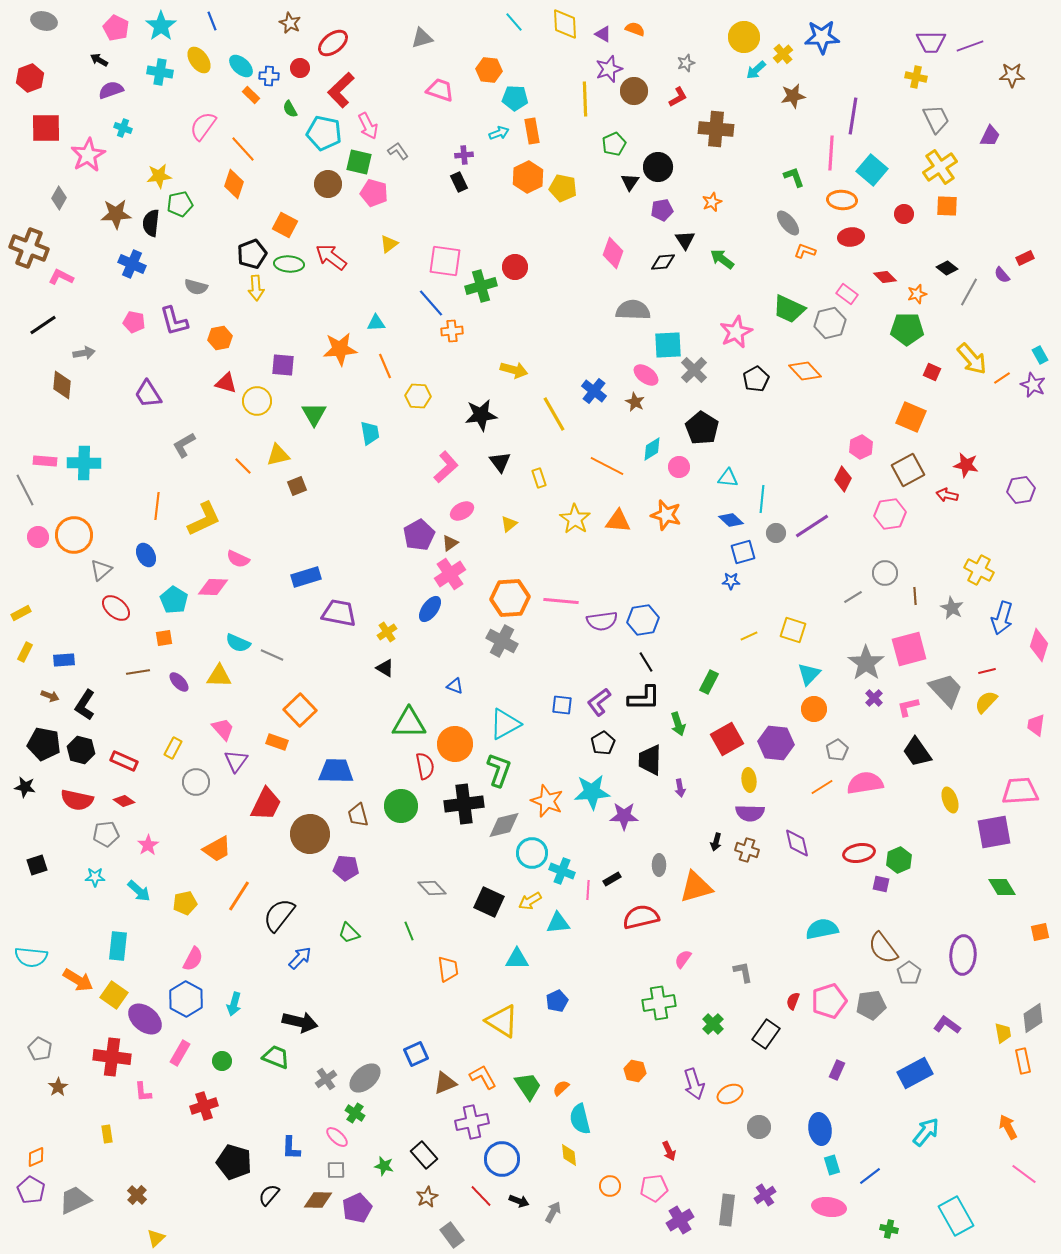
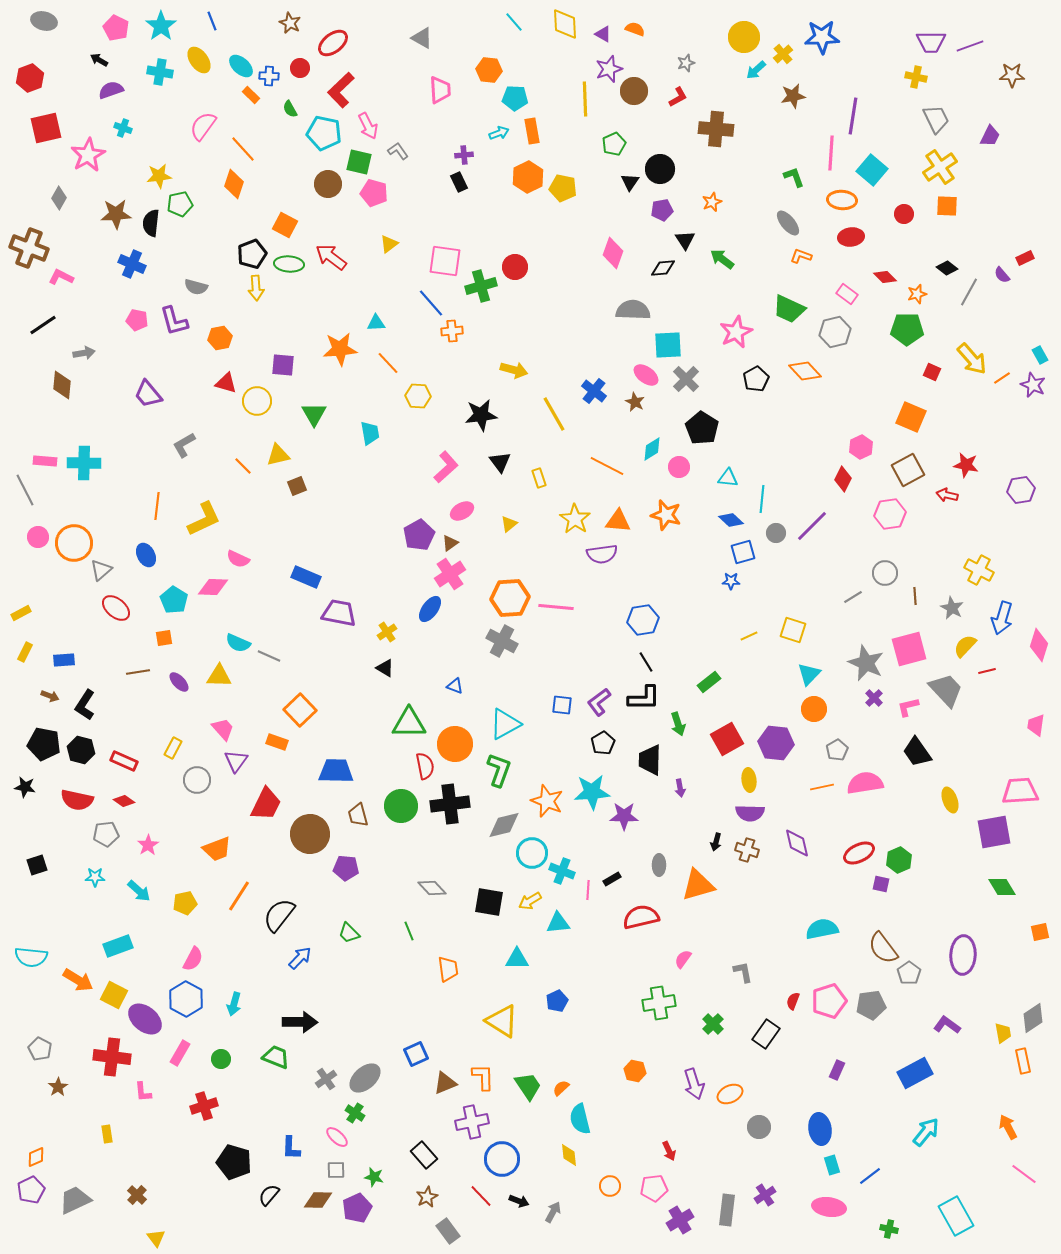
gray triangle at (422, 38): rotated 45 degrees clockwise
pink trapezoid at (440, 90): rotated 68 degrees clockwise
red square at (46, 128): rotated 12 degrees counterclockwise
black circle at (658, 167): moved 2 px right, 2 px down
orange L-shape at (805, 251): moved 4 px left, 5 px down
black diamond at (663, 262): moved 6 px down
pink pentagon at (134, 322): moved 3 px right, 2 px up
gray hexagon at (830, 323): moved 5 px right, 9 px down
orange line at (385, 366): moved 3 px right, 3 px up; rotated 20 degrees counterclockwise
gray cross at (694, 370): moved 8 px left, 9 px down
purple trapezoid at (148, 394): rotated 8 degrees counterclockwise
purple line at (812, 526): rotated 12 degrees counterclockwise
orange circle at (74, 535): moved 8 px down
blue rectangle at (306, 577): rotated 40 degrees clockwise
pink line at (561, 601): moved 5 px left, 6 px down
purple semicircle at (602, 621): moved 67 px up
gray line at (272, 655): moved 3 px left, 1 px down
gray star at (866, 663): rotated 12 degrees counterclockwise
green rectangle at (709, 682): rotated 25 degrees clockwise
yellow semicircle at (986, 702): moved 21 px left, 56 px up
gray circle at (196, 782): moved 1 px right, 2 px up
orange line at (822, 787): rotated 20 degrees clockwise
black cross at (464, 804): moved 14 px left
orange trapezoid at (217, 849): rotated 8 degrees clockwise
red ellipse at (859, 853): rotated 16 degrees counterclockwise
orange triangle at (696, 887): moved 2 px right, 2 px up
black square at (489, 902): rotated 16 degrees counterclockwise
cyan rectangle at (118, 946): rotated 64 degrees clockwise
yellow square at (114, 995): rotated 8 degrees counterclockwise
black arrow at (300, 1022): rotated 12 degrees counterclockwise
green circle at (222, 1061): moved 1 px left, 2 px up
orange L-shape at (483, 1077): rotated 28 degrees clockwise
green star at (384, 1166): moved 10 px left, 11 px down
purple pentagon at (31, 1190): rotated 16 degrees clockwise
gray rectangle at (452, 1235): moved 4 px left, 4 px up
yellow triangle at (156, 1238): rotated 24 degrees counterclockwise
